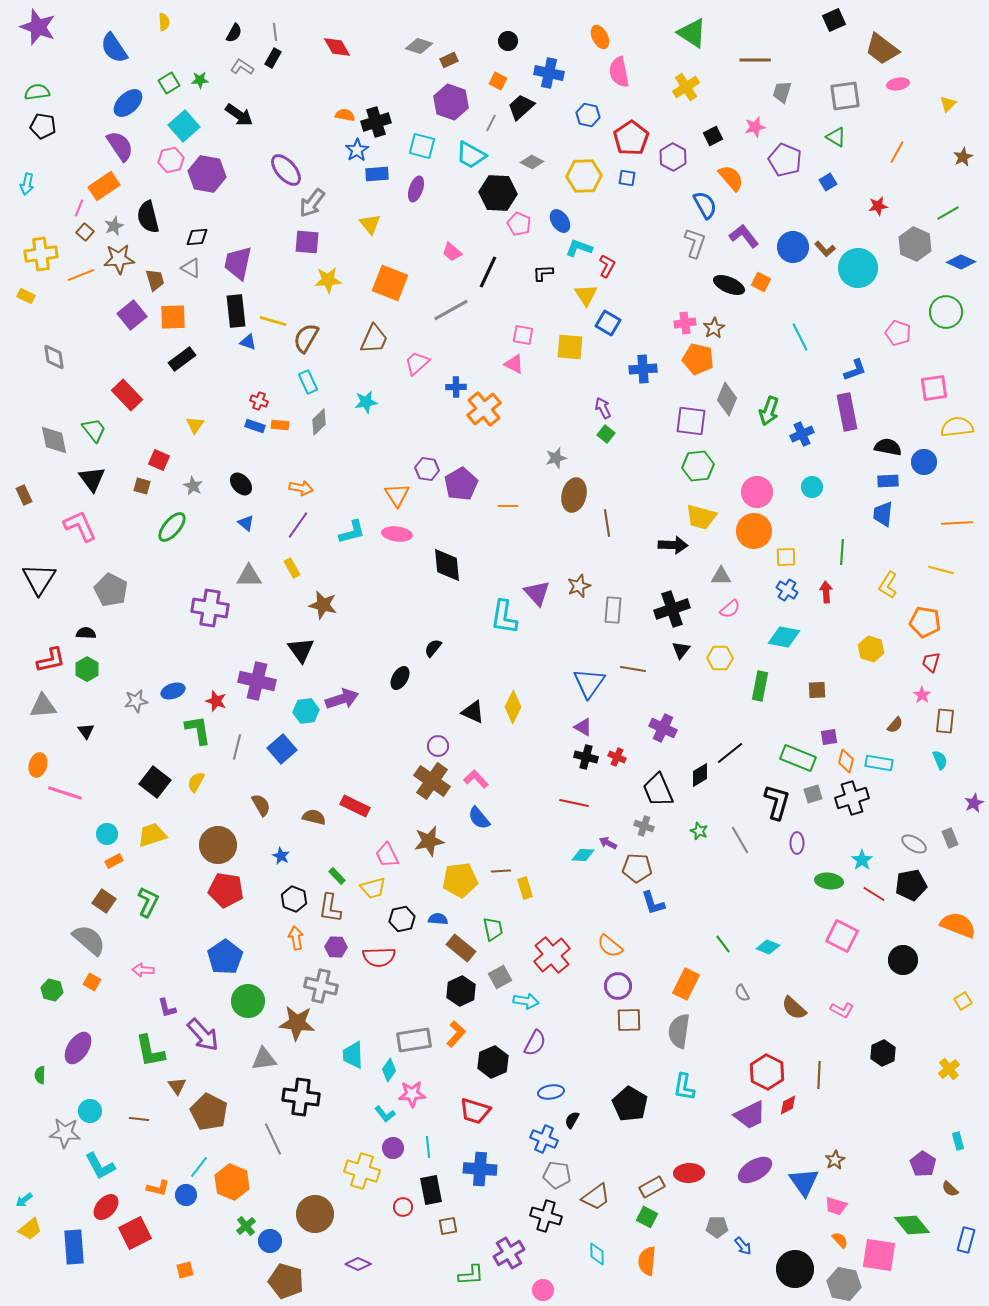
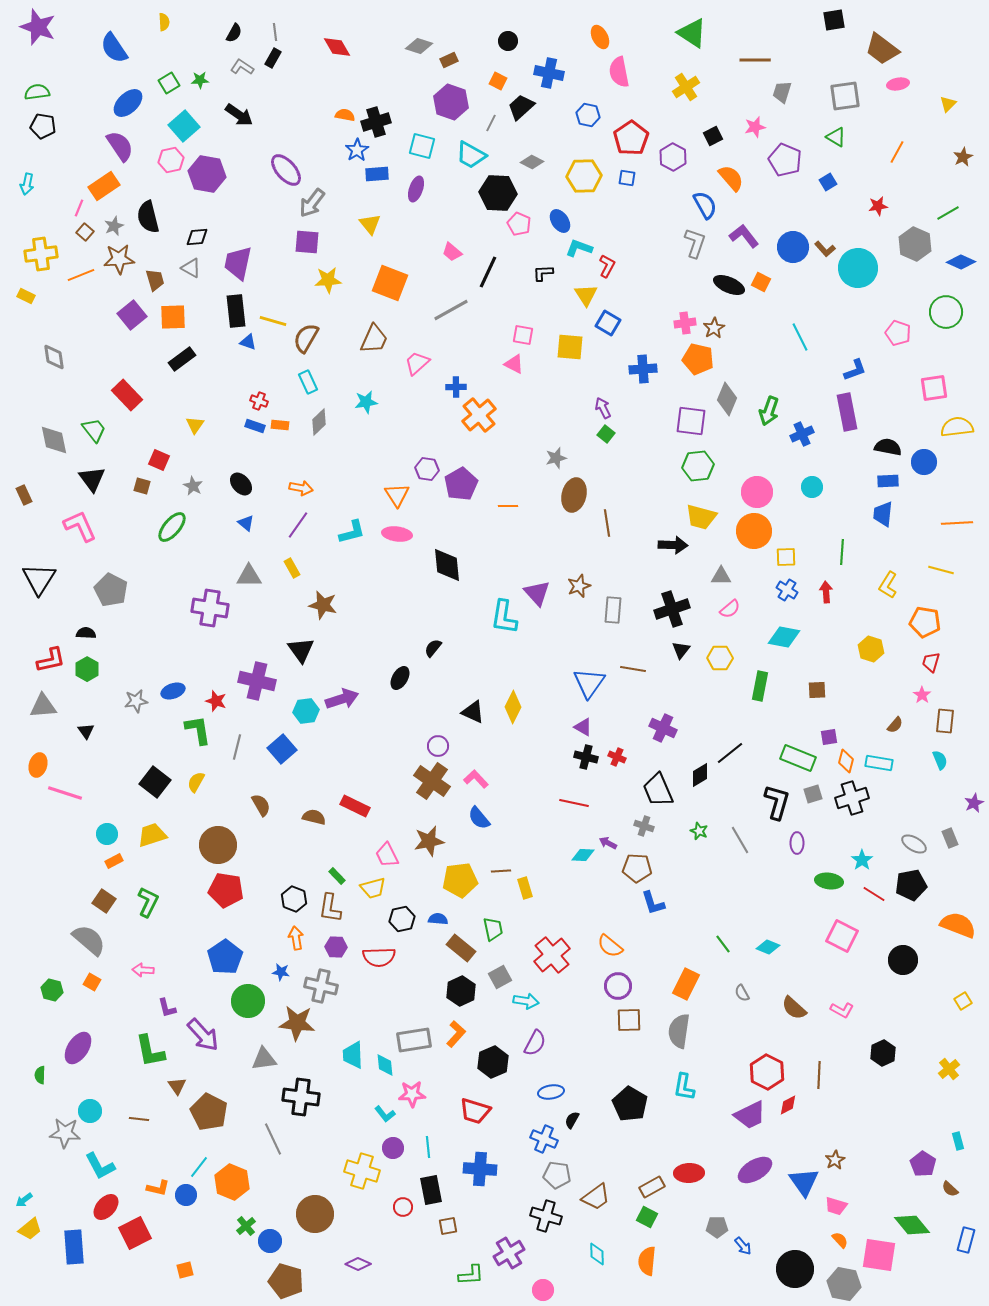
black square at (834, 20): rotated 15 degrees clockwise
orange cross at (484, 409): moved 5 px left, 6 px down
blue star at (281, 856): moved 116 px down; rotated 18 degrees counterclockwise
cyan diamond at (389, 1070): moved 4 px left, 5 px up; rotated 40 degrees counterclockwise
